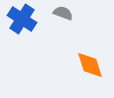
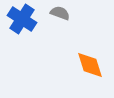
gray semicircle: moved 3 px left
